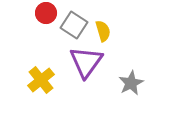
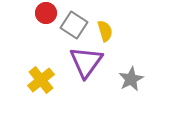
yellow semicircle: moved 2 px right
gray star: moved 4 px up
